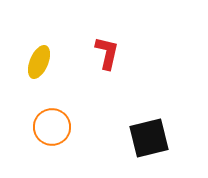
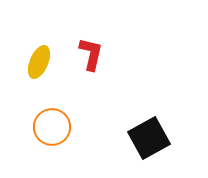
red L-shape: moved 16 px left, 1 px down
black square: rotated 15 degrees counterclockwise
